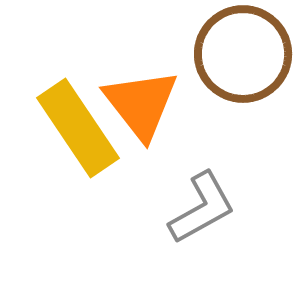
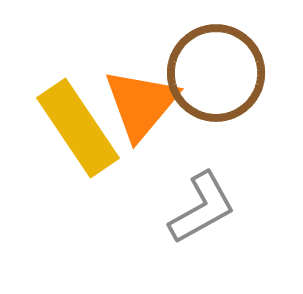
brown circle: moved 27 px left, 19 px down
orange triangle: rotated 18 degrees clockwise
